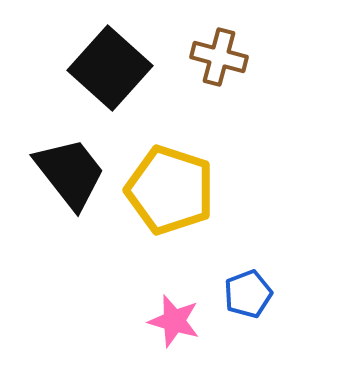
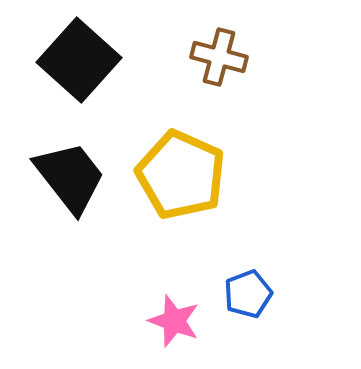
black square: moved 31 px left, 8 px up
black trapezoid: moved 4 px down
yellow pentagon: moved 11 px right, 15 px up; rotated 6 degrees clockwise
pink star: rotated 4 degrees clockwise
